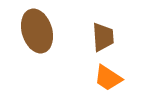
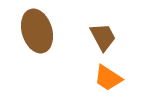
brown trapezoid: rotated 24 degrees counterclockwise
